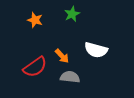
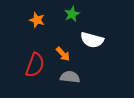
orange star: moved 2 px right
white semicircle: moved 4 px left, 10 px up
orange arrow: moved 1 px right, 2 px up
red semicircle: moved 2 px up; rotated 35 degrees counterclockwise
